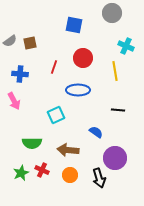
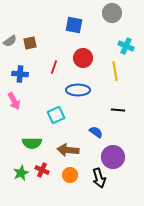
purple circle: moved 2 px left, 1 px up
